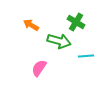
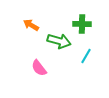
green cross: moved 6 px right, 2 px down; rotated 30 degrees counterclockwise
cyan line: rotated 56 degrees counterclockwise
pink semicircle: rotated 72 degrees counterclockwise
